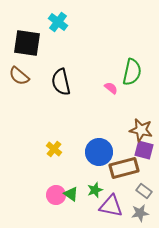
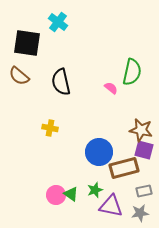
yellow cross: moved 4 px left, 21 px up; rotated 28 degrees counterclockwise
gray rectangle: rotated 49 degrees counterclockwise
